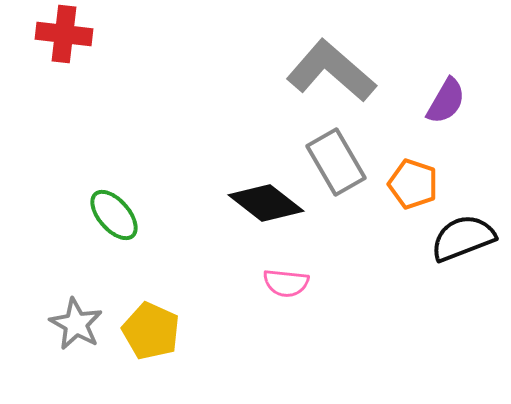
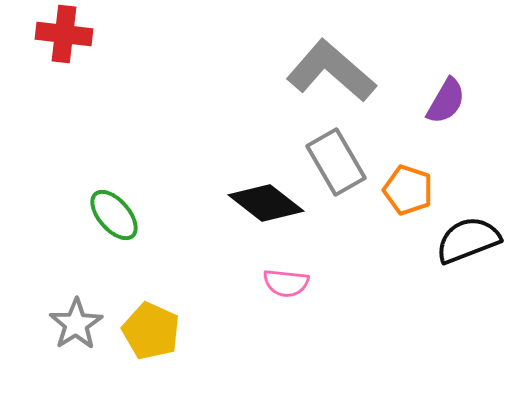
orange pentagon: moved 5 px left, 6 px down
black semicircle: moved 5 px right, 2 px down
gray star: rotated 10 degrees clockwise
